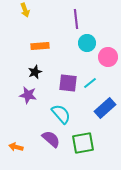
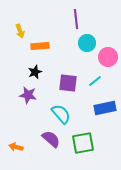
yellow arrow: moved 5 px left, 21 px down
cyan line: moved 5 px right, 2 px up
blue rectangle: rotated 30 degrees clockwise
